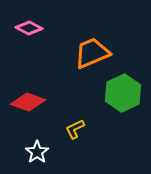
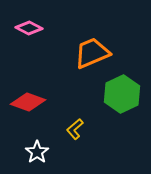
green hexagon: moved 1 px left, 1 px down
yellow L-shape: rotated 15 degrees counterclockwise
